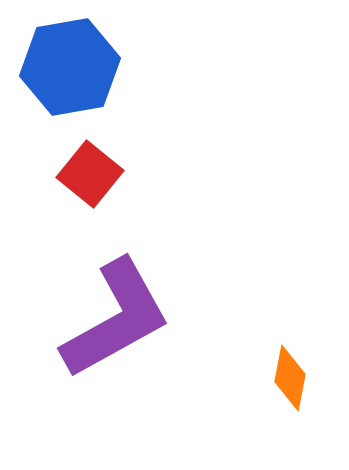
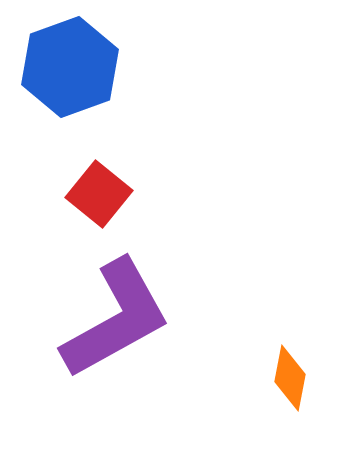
blue hexagon: rotated 10 degrees counterclockwise
red square: moved 9 px right, 20 px down
